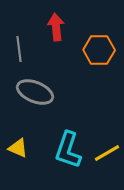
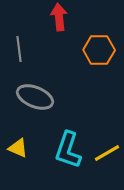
red arrow: moved 3 px right, 10 px up
gray ellipse: moved 5 px down
